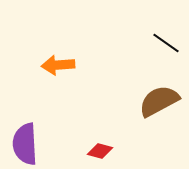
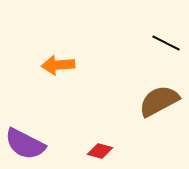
black line: rotated 8 degrees counterclockwise
purple semicircle: rotated 60 degrees counterclockwise
